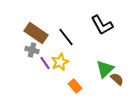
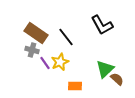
orange rectangle: rotated 48 degrees counterclockwise
